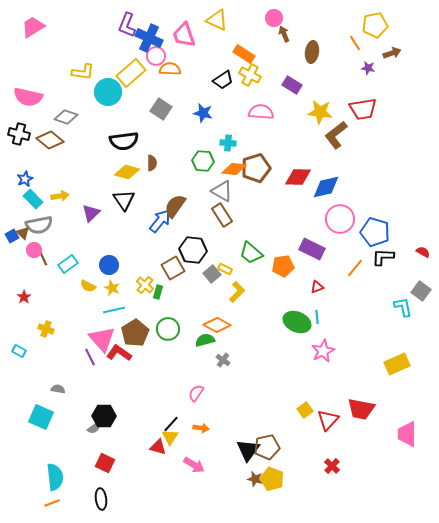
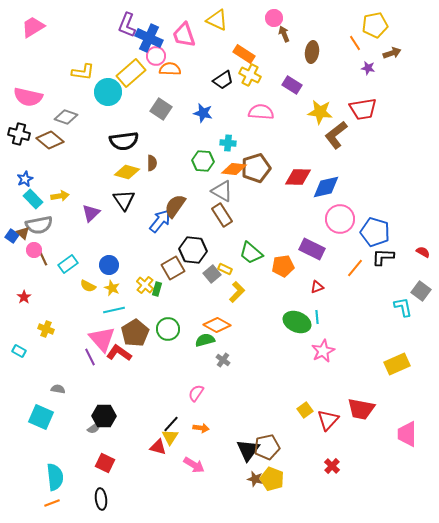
blue square at (12, 236): rotated 24 degrees counterclockwise
green rectangle at (158, 292): moved 1 px left, 3 px up
